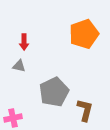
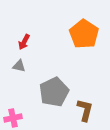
orange pentagon: rotated 20 degrees counterclockwise
red arrow: rotated 28 degrees clockwise
